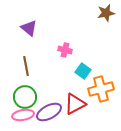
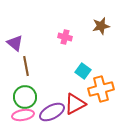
brown star: moved 5 px left, 13 px down
purple triangle: moved 14 px left, 15 px down
pink cross: moved 13 px up
purple ellipse: moved 3 px right
